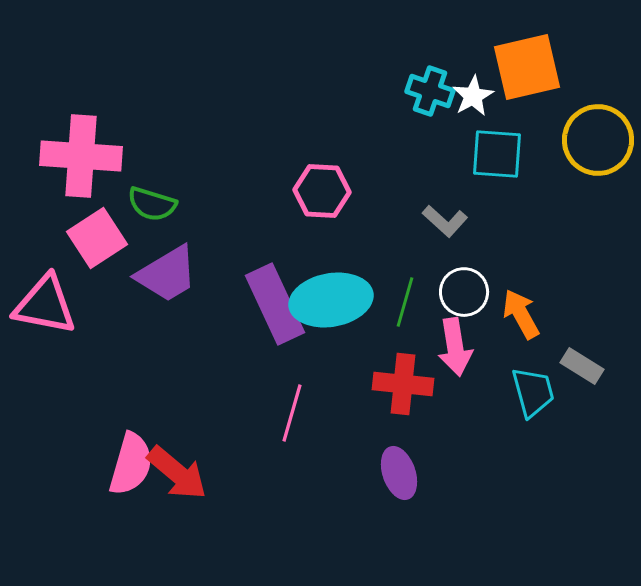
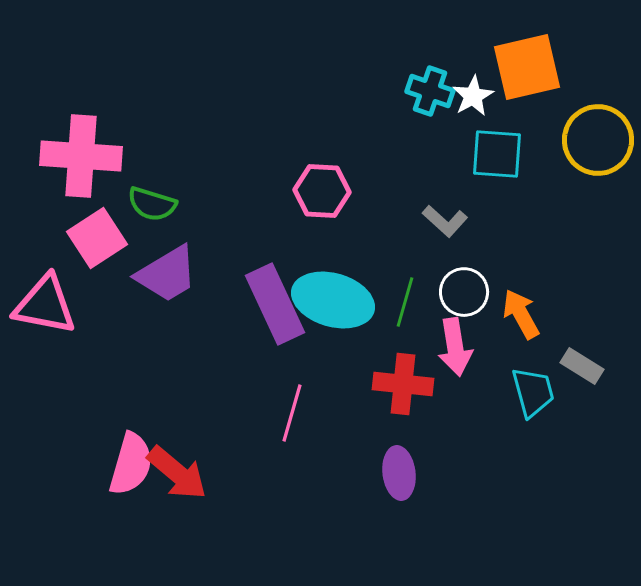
cyan ellipse: moved 2 px right; rotated 26 degrees clockwise
purple ellipse: rotated 12 degrees clockwise
